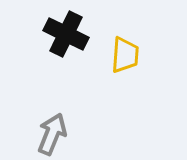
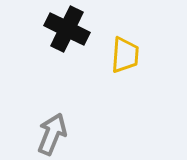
black cross: moved 1 px right, 5 px up
